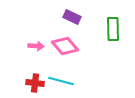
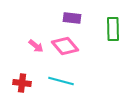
purple rectangle: moved 1 px down; rotated 18 degrees counterclockwise
pink arrow: rotated 35 degrees clockwise
red cross: moved 13 px left
